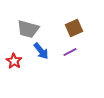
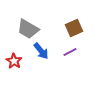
gray trapezoid: rotated 15 degrees clockwise
